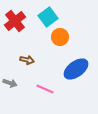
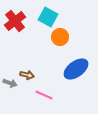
cyan square: rotated 24 degrees counterclockwise
brown arrow: moved 15 px down
pink line: moved 1 px left, 6 px down
